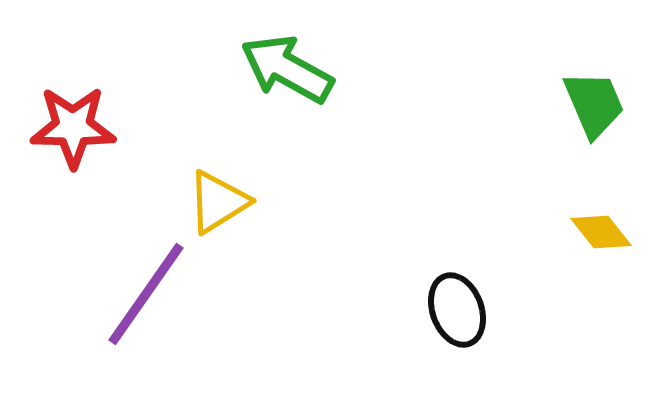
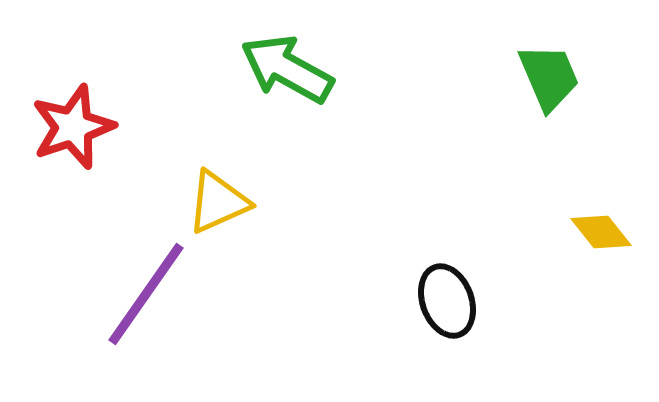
green trapezoid: moved 45 px left, 27 px up
red star: rotated 20 degrees counterclockwise
yellow triangle: rotated 8 degrees clockwise
black ellipse: moved 10 px left, 9 px up
